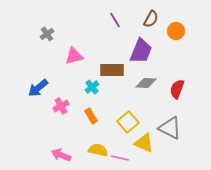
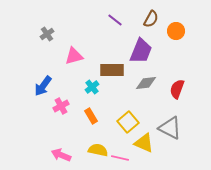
purple line: rotated 21 degrees counterclockwise
gray diamond: rotated 10 degrees counterclockwise
blue arrow: moved 5 px right, 2 px up; rotated 15 degrees counterclockwise
